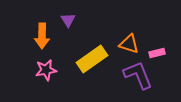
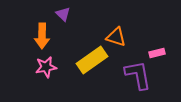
purple triangle: moved 5 px left, 6 px up; rotated 14 degrees counterclockwise
orange triangle: moved 13 px left, 7 px up
yellow rectangle: moved 1 px down
pink star: moved 3 px up
purple L-shape: rotated 12 degrees clockwise
